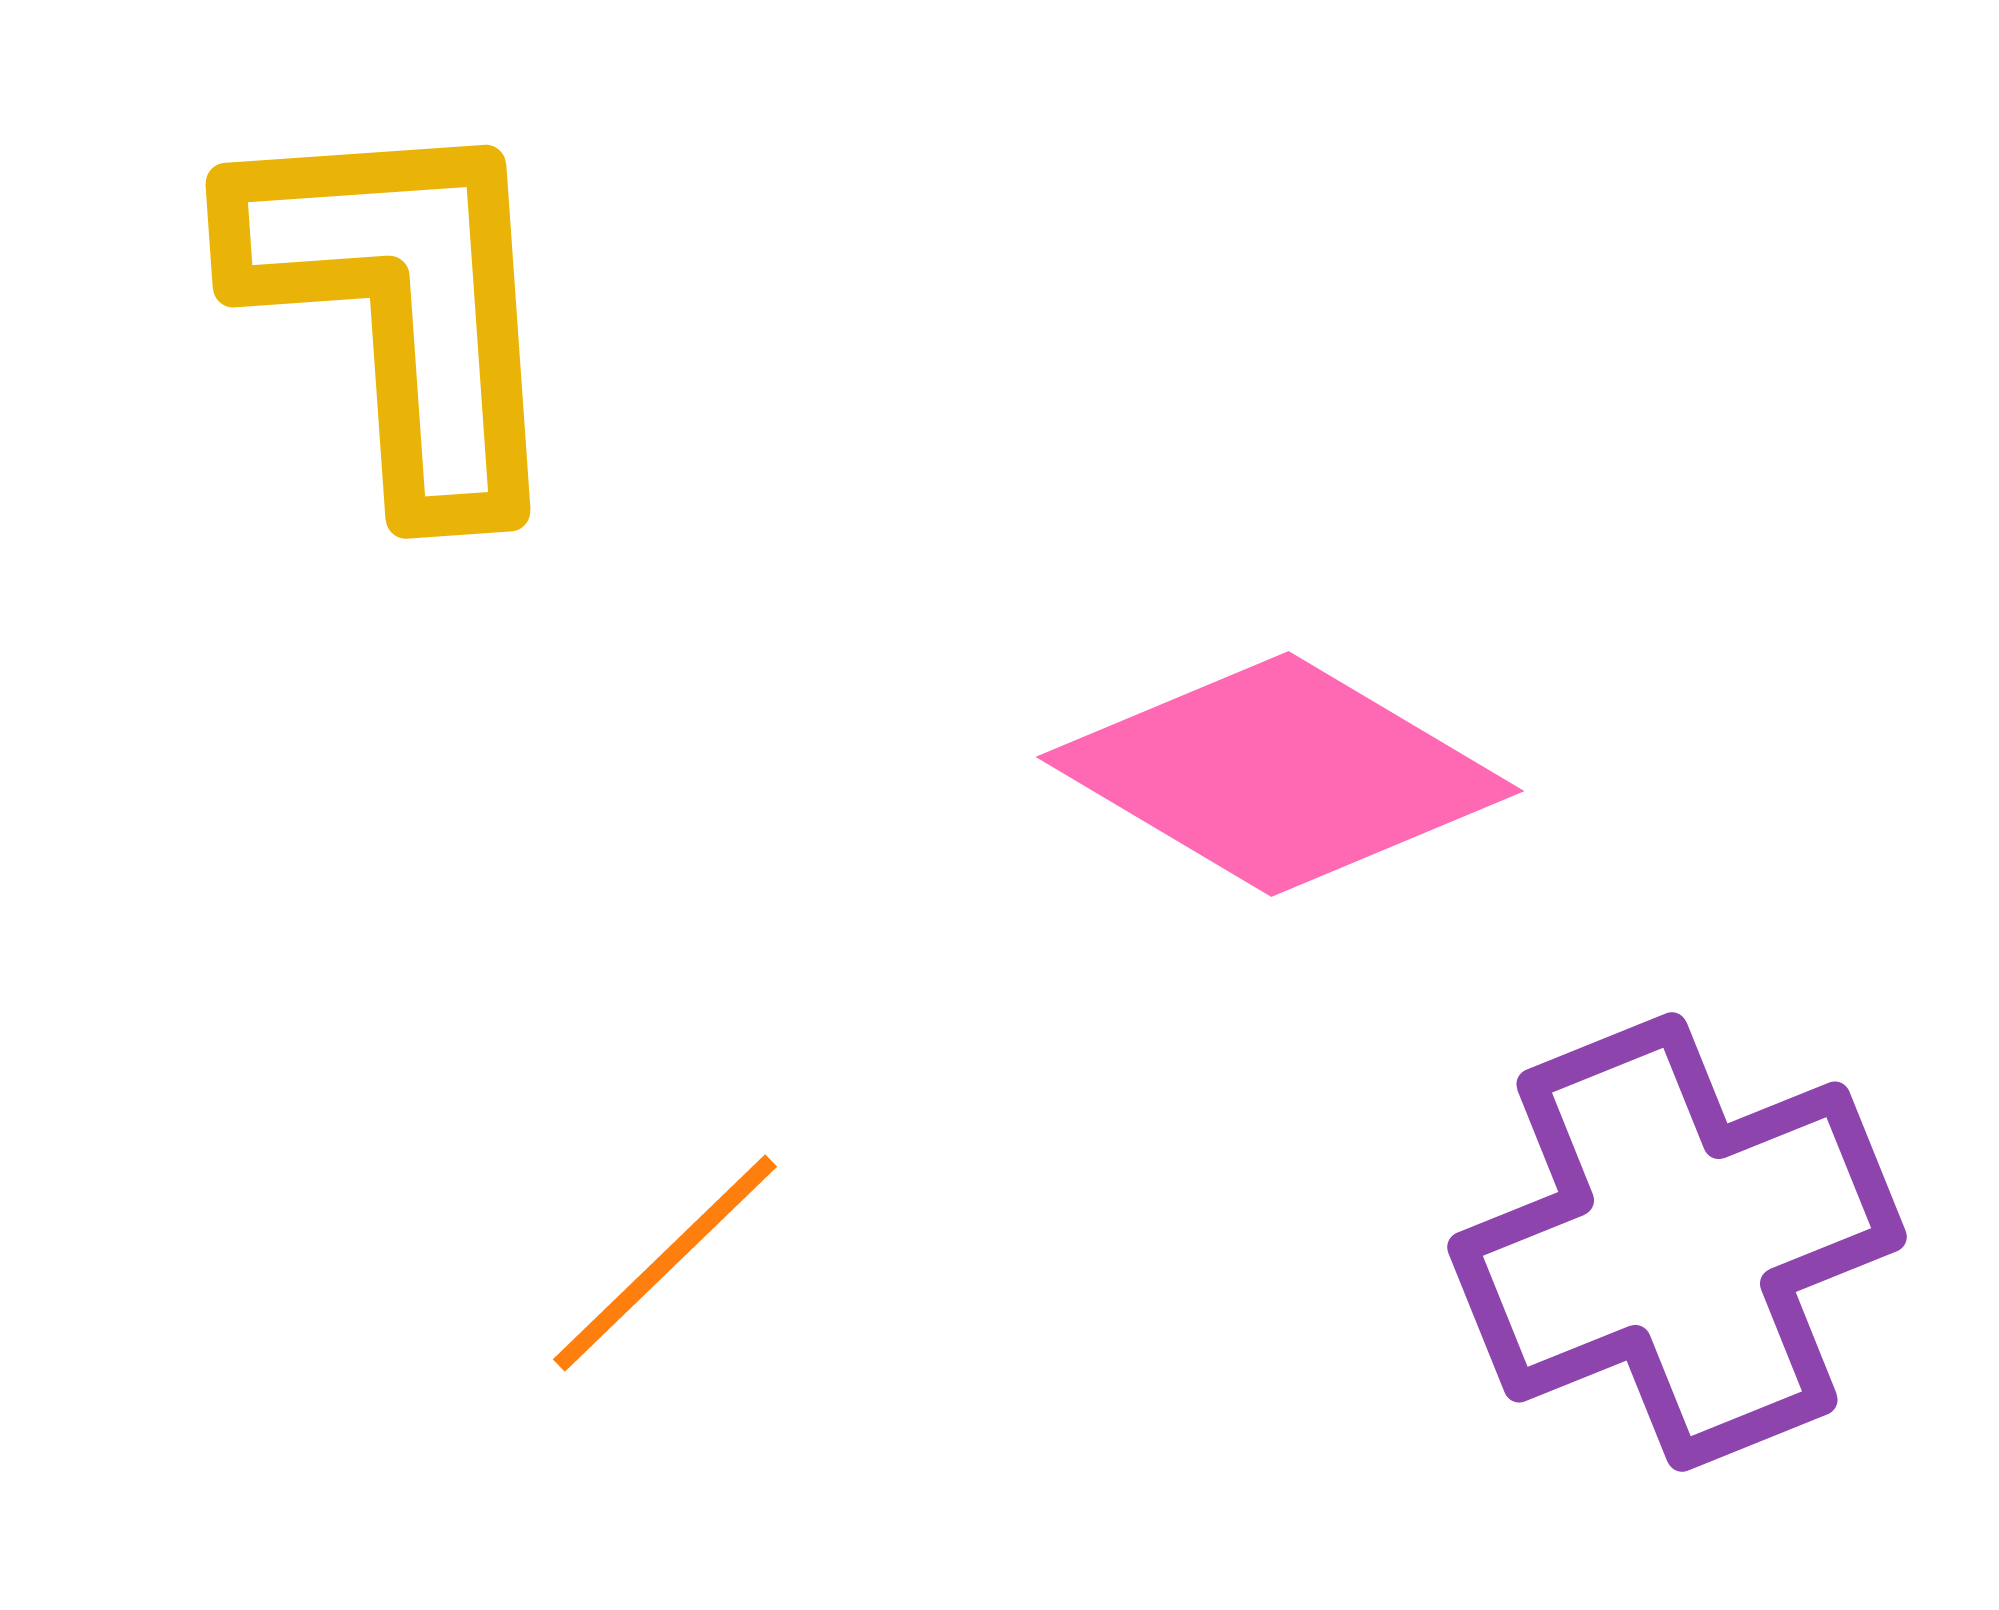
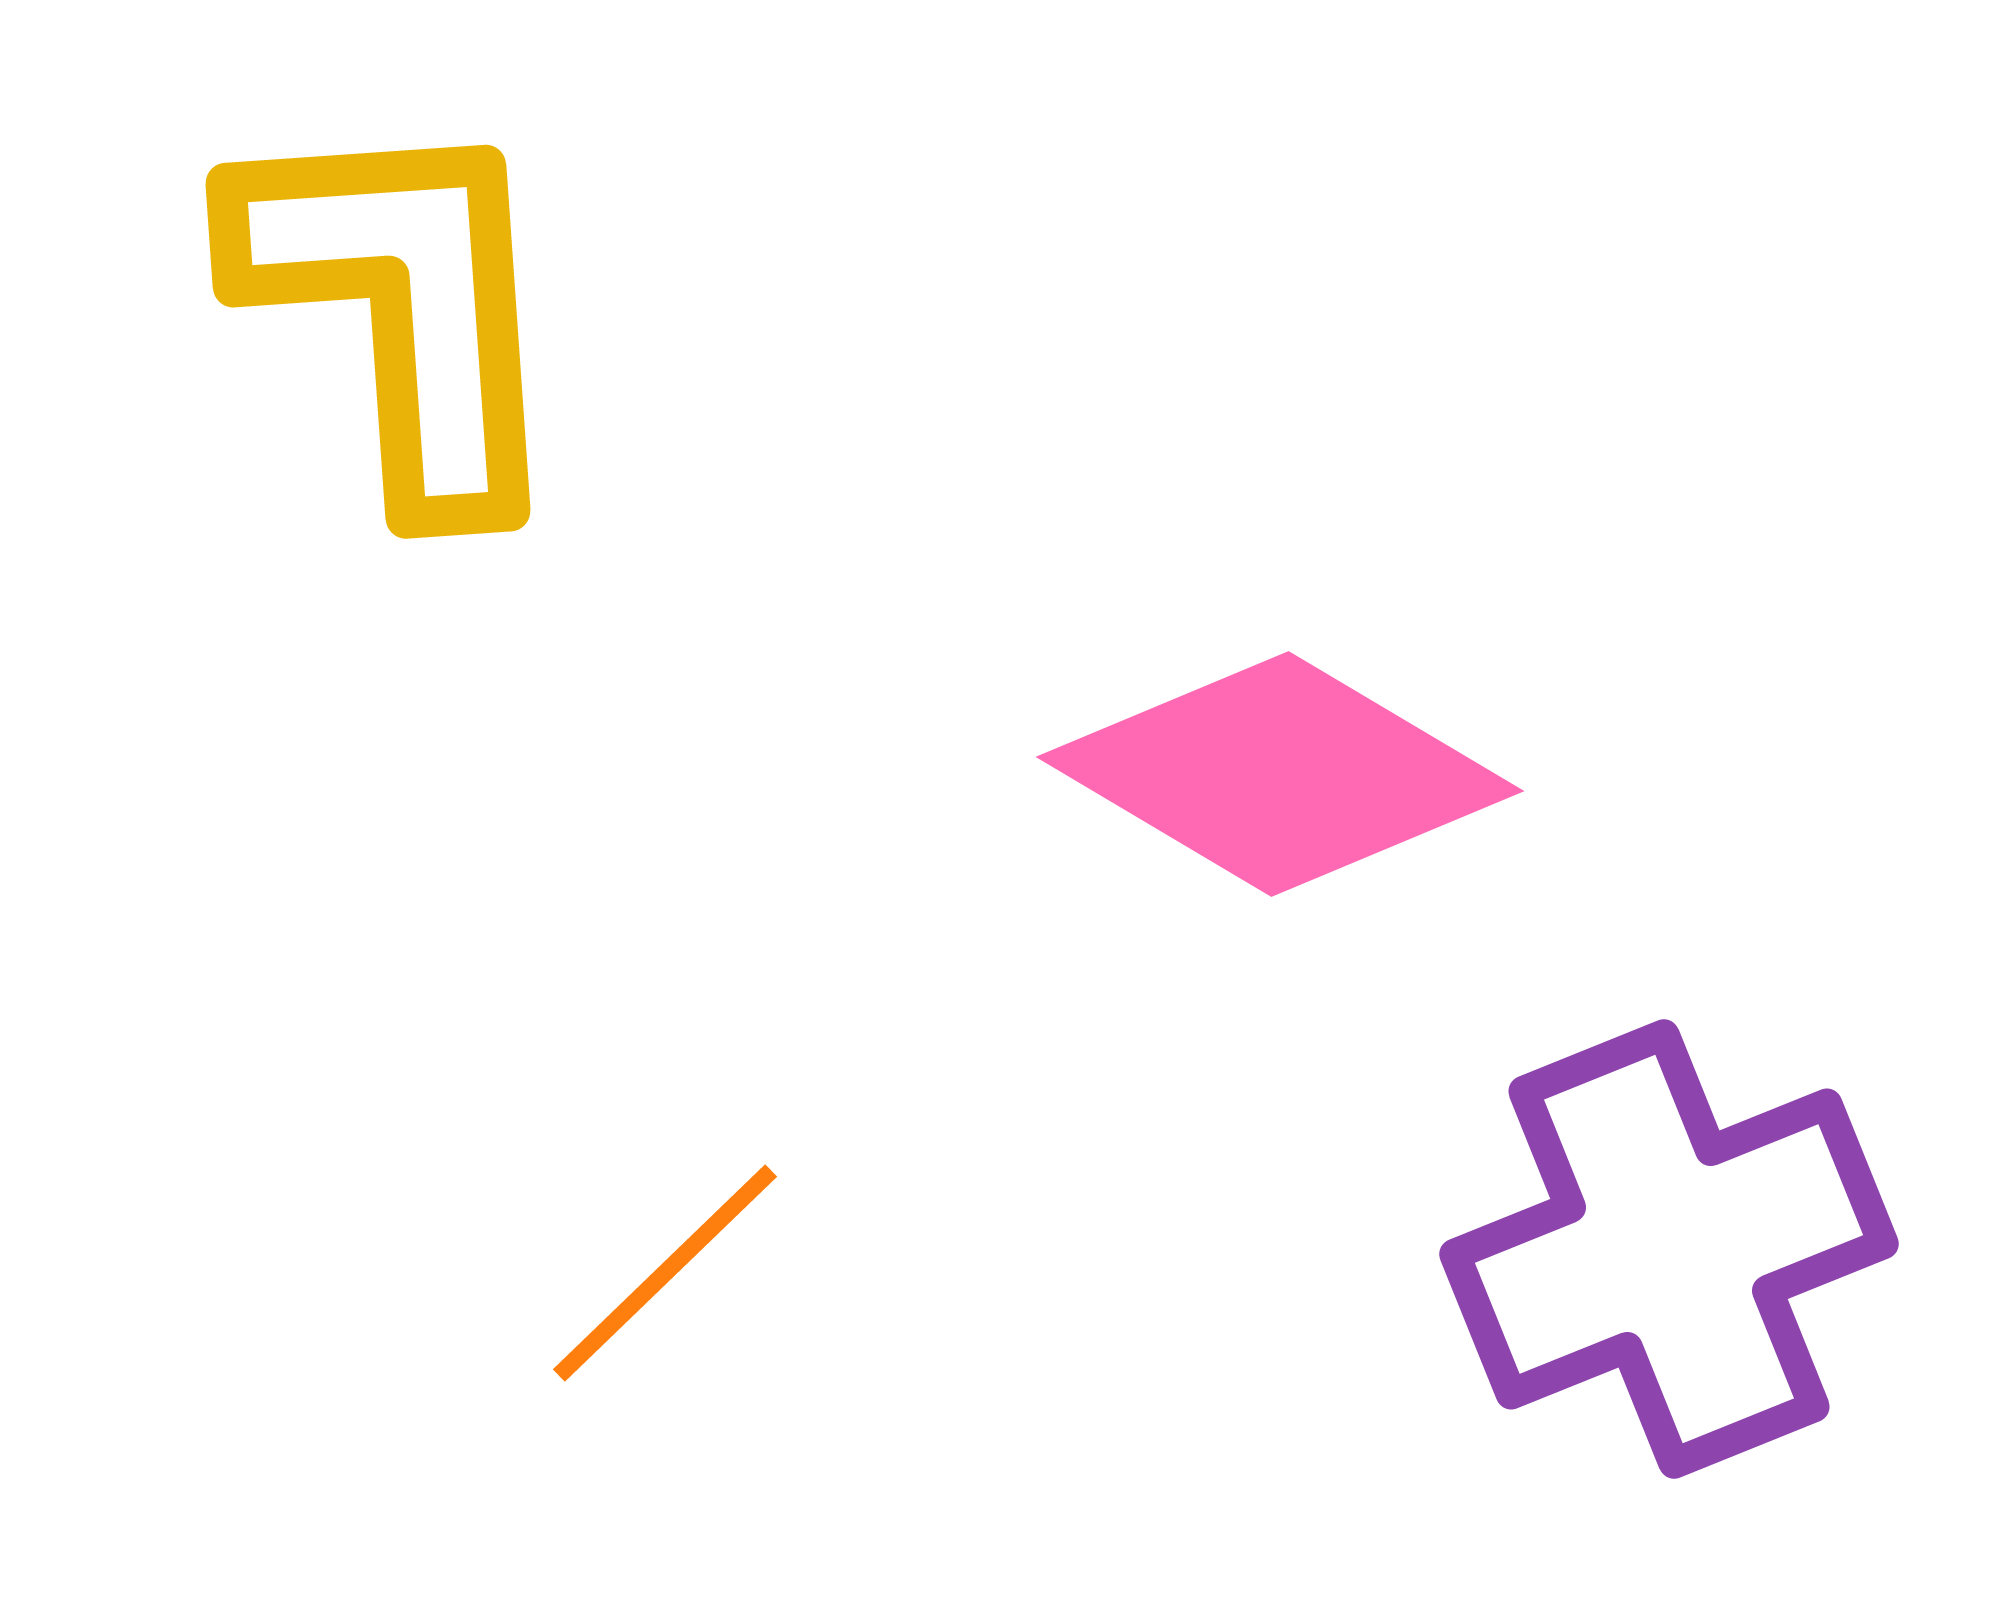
purple cross: moved 8 px left, 7 px down
orange line: moved 10 px down
